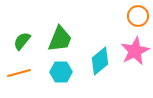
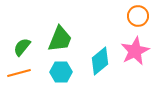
green semicircle: moved 6 px down
